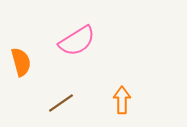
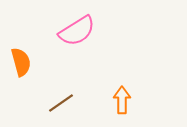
pink semicircle: moved 10 px up
